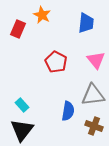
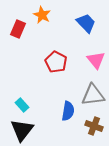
blue trapezoid: rotated 50 degrees counterclockwise
